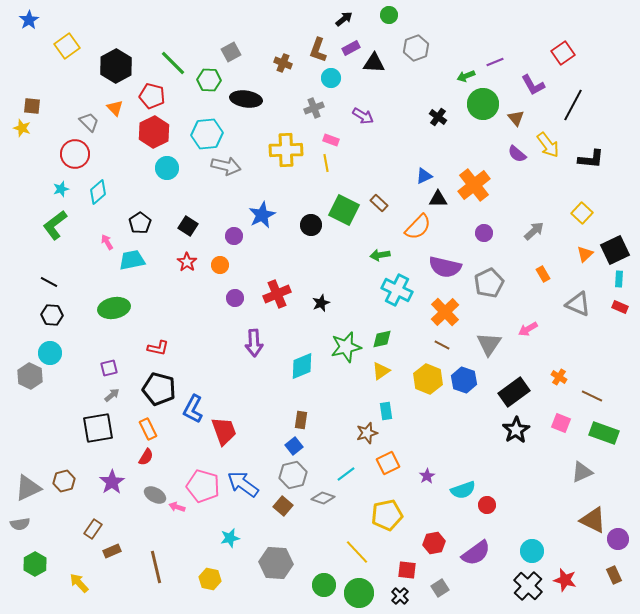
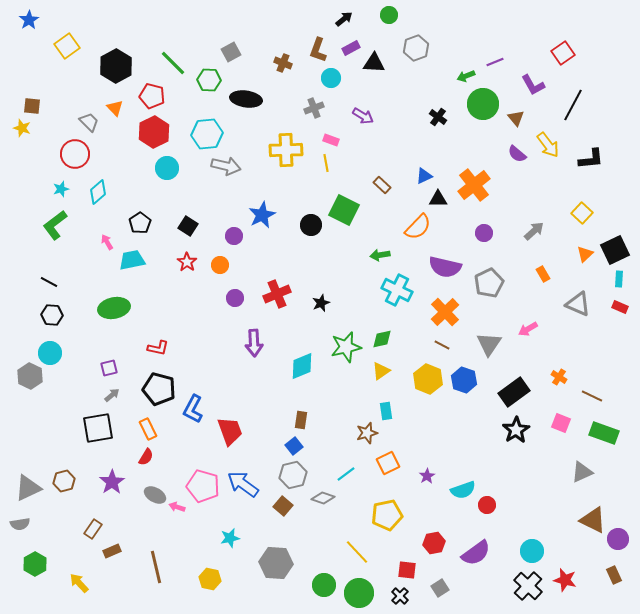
black L-shape at (591, 159): rotated 12 degrees counterclockwise
brown rectangle at (379, 203): moved 3 px right, 18 px up
red trapezoid at (224, 431): moved 6 px right
